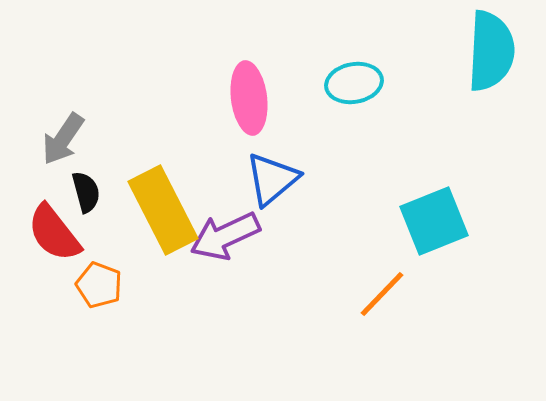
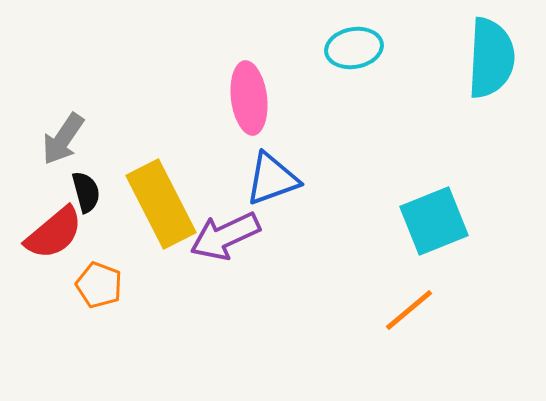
cyan semicircle: moved 7 px down
cyan ellipse: moved 35 px up
blue triangle: rotated 20 degrees clockwise
yellow rectangle: moved 2 px left, 6 px up
red semicircle: rotated 92 degrees counterclockwise
orange line: moved 27 px right, 16 px down; rotated 6 degrees clockwise
